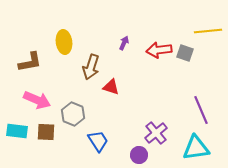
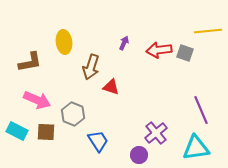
cyan rectangle: rotated 20 degrees clockwise
